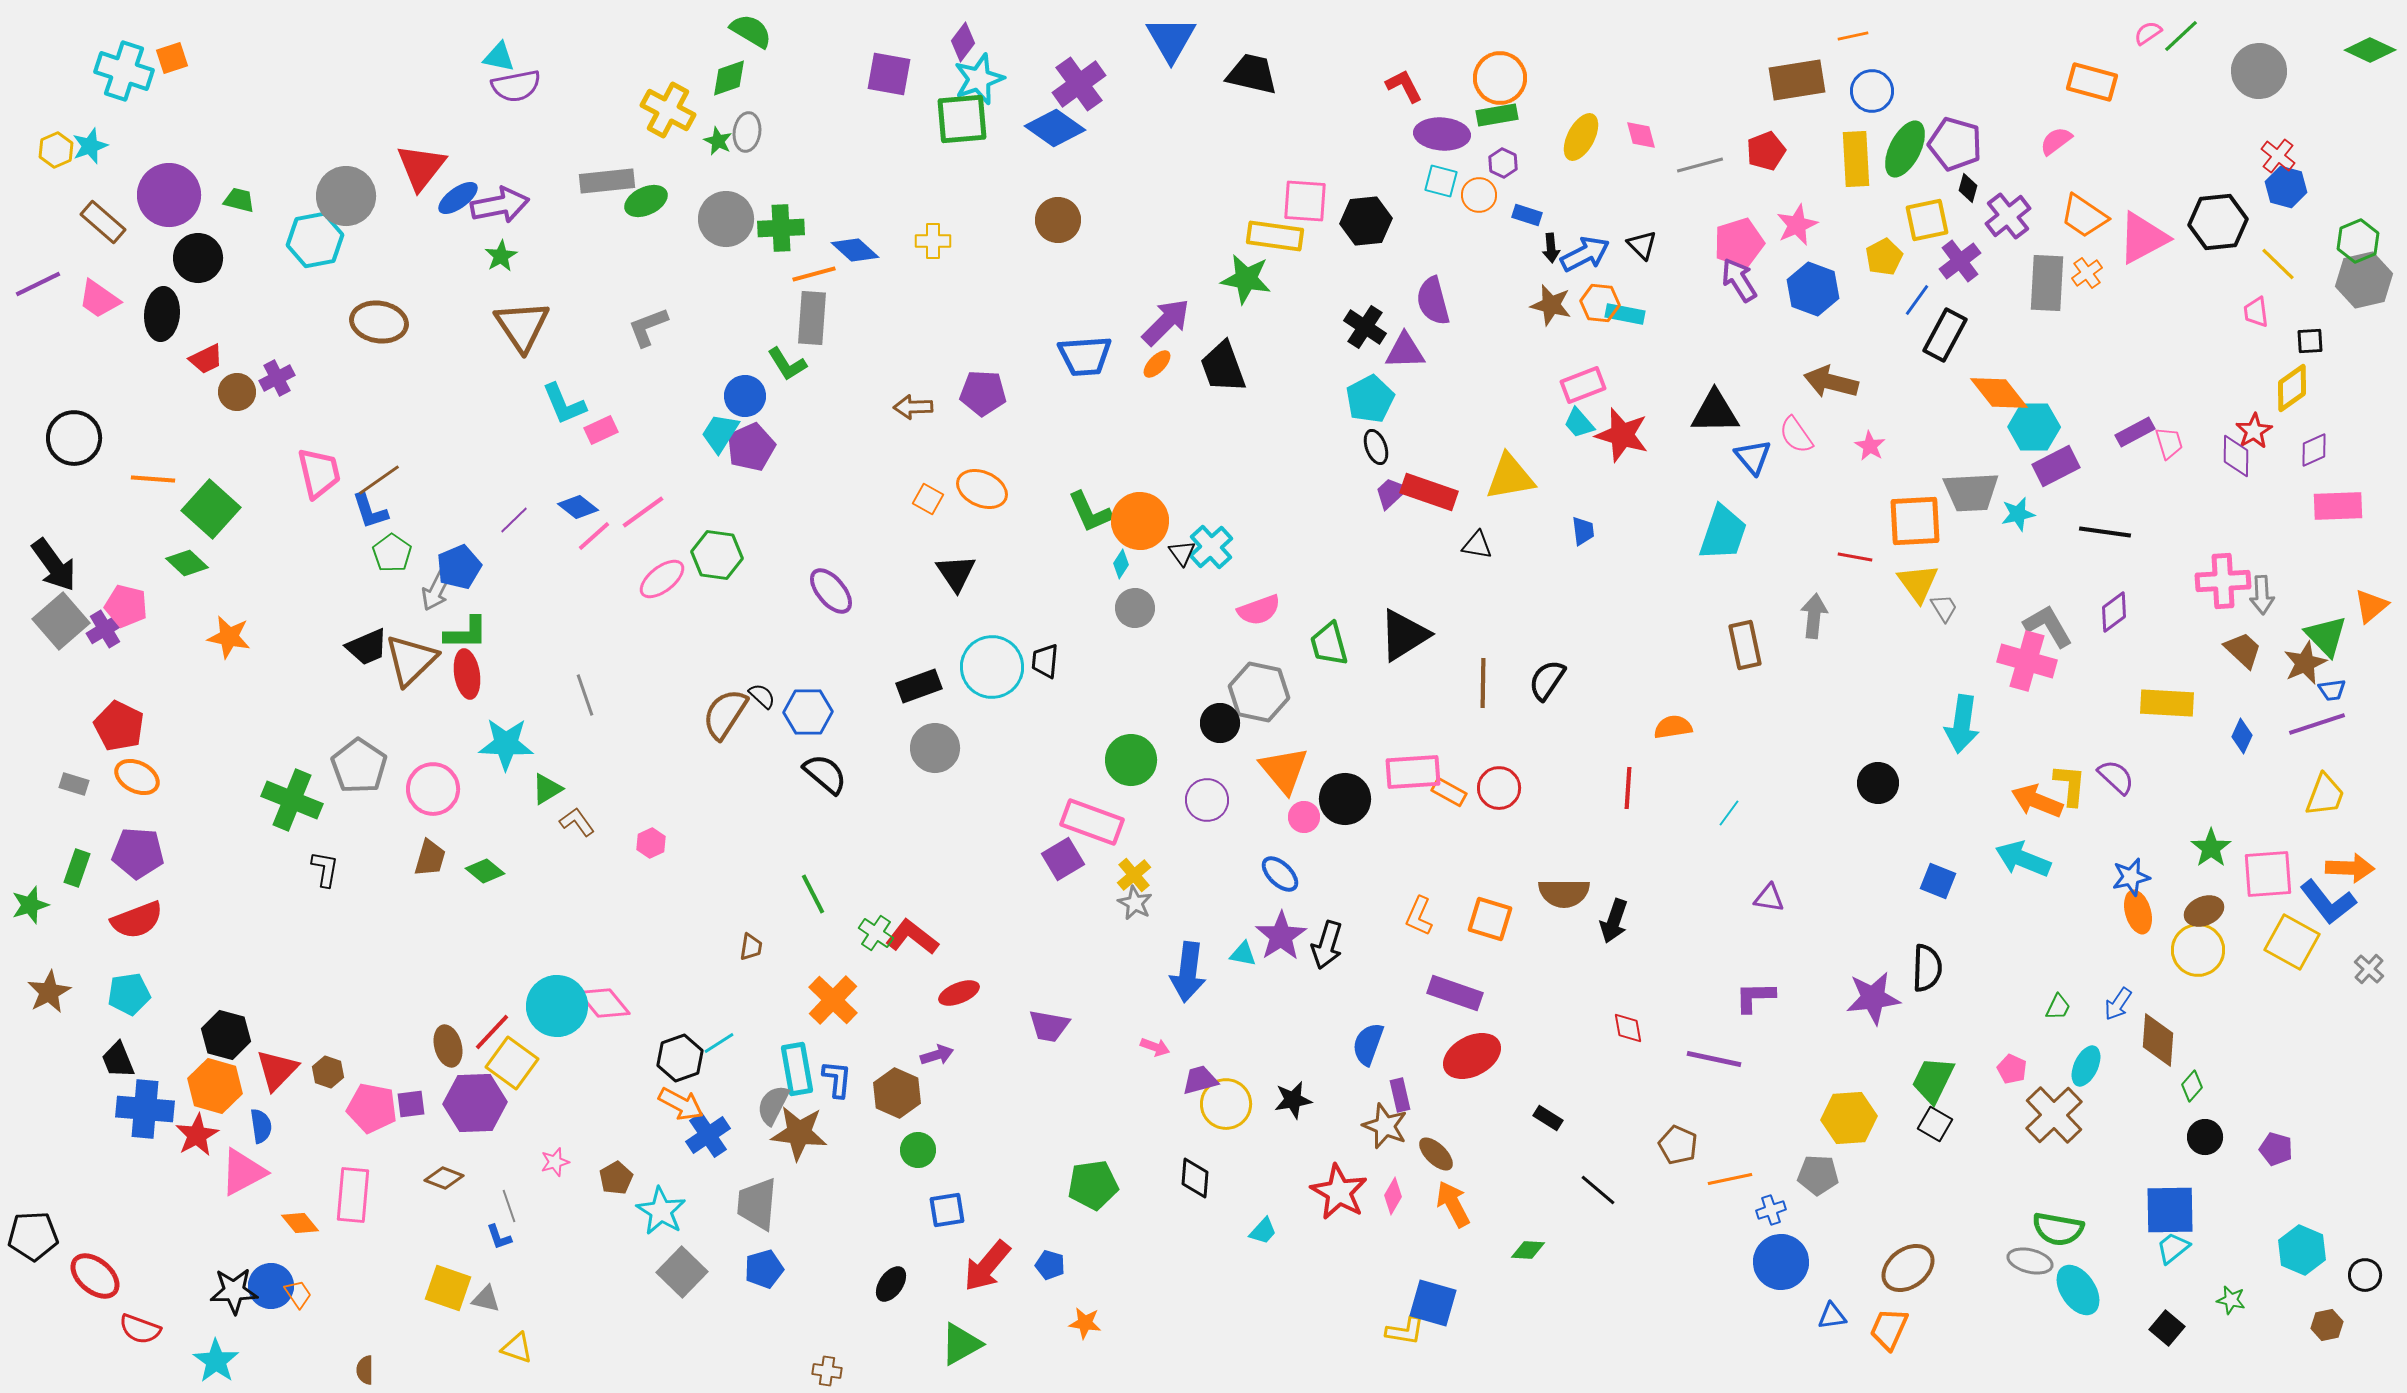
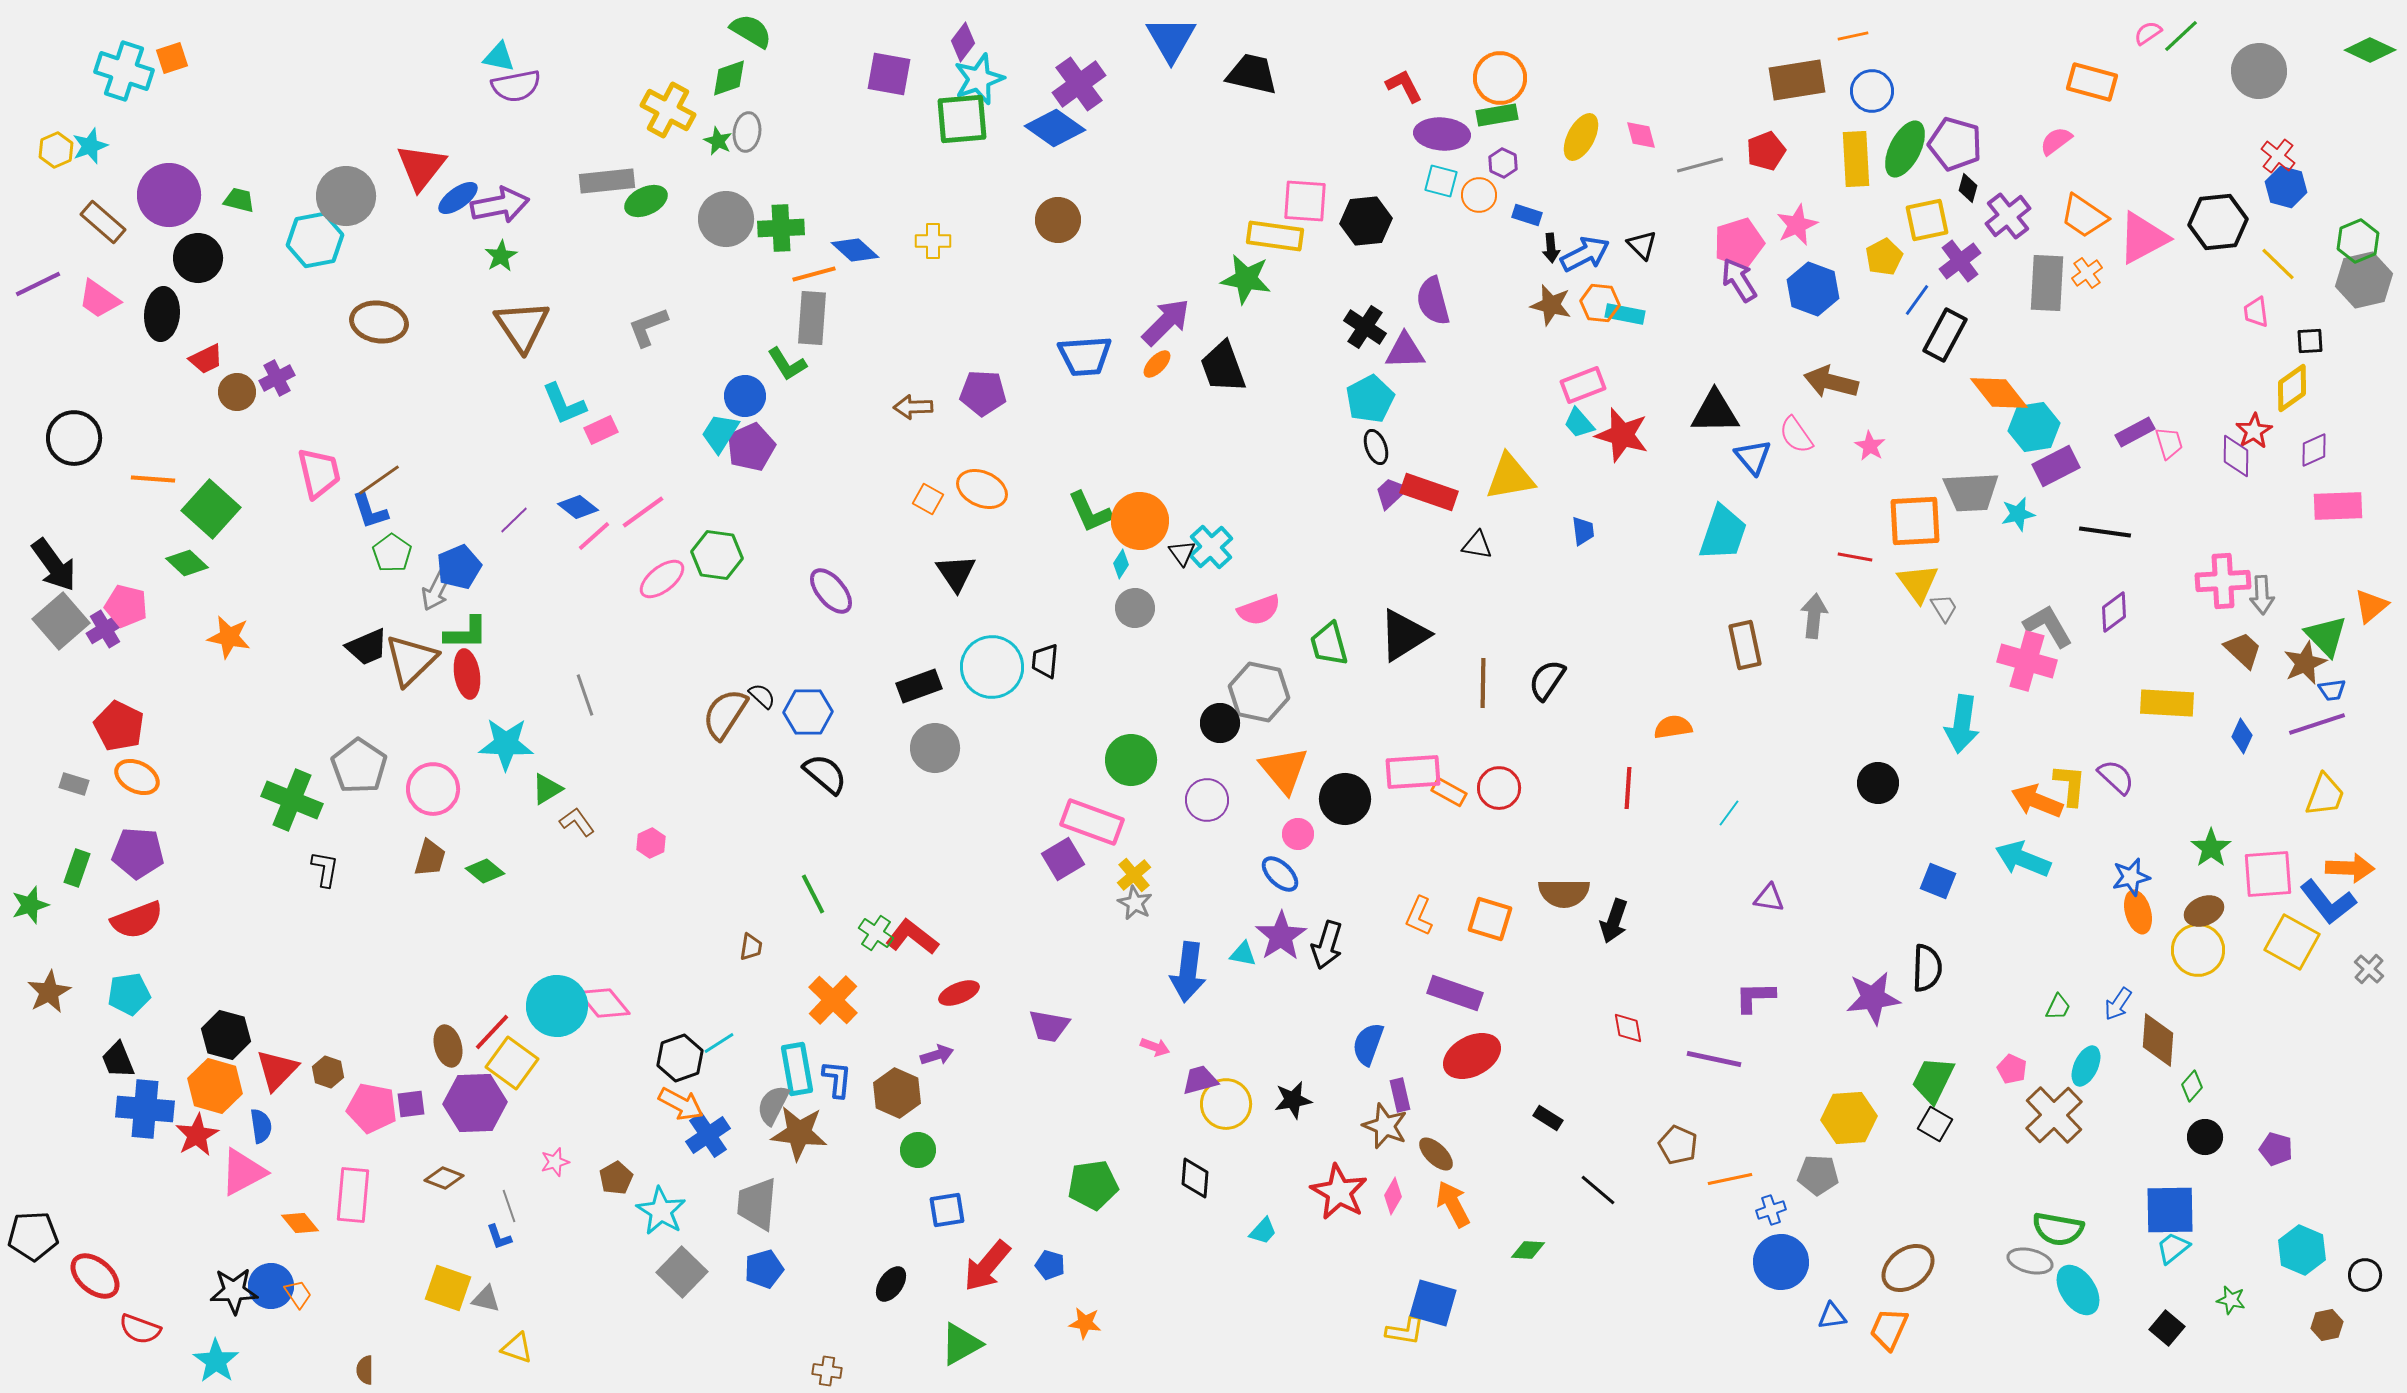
cyan hexagon at (2034, 427): rotated 9 degrees counterclockwise
pink circle at (1304, 817): moved 6 px left, 17 px down
